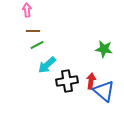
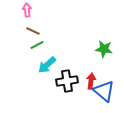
brown line: rotated 24 degrees clockwise
